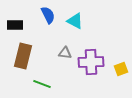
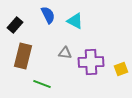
black rectangle: rotated 49 degrees counterclockwise
